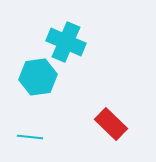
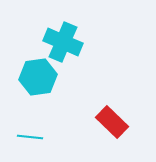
cyan cross: moved 3 px left
red rectangle: moved 1 px right, 2 px up
